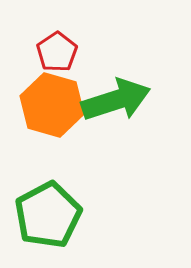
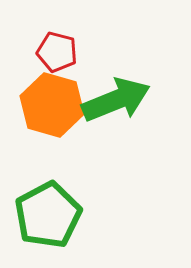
red pentagon: rotated 24 degrees counterclockwise
green arrow: rotated 4 degrees counterclockwise
